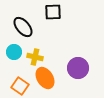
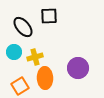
black square: moved 4 px left, 4 px down
yellow cross: rotated 28 degrees counterclockwise
orange ellipse: rotated 30 degrees clockwise
orange square: rotated 24 degrees clockwise
